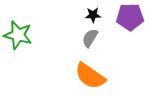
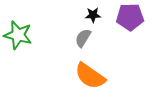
gray semicircle: moved 7 px left
